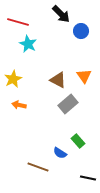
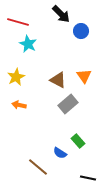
yellow star: moved 3 px right, 2 px up
brown line: rotated 20 degrees clockwise
